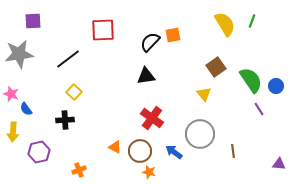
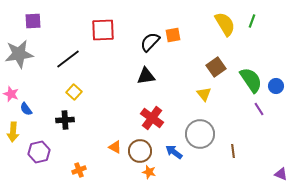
purple triangle: moved 2 px right, 10 px down; rotated 16 degrees clockwise
